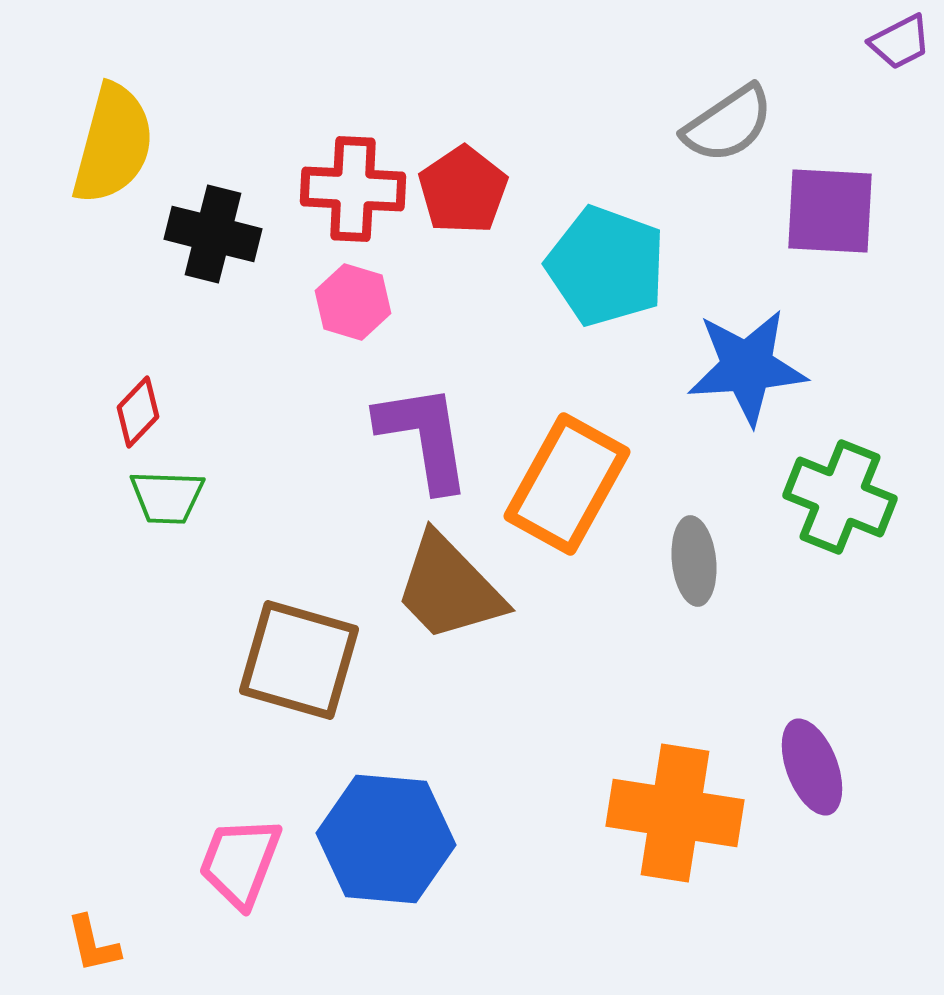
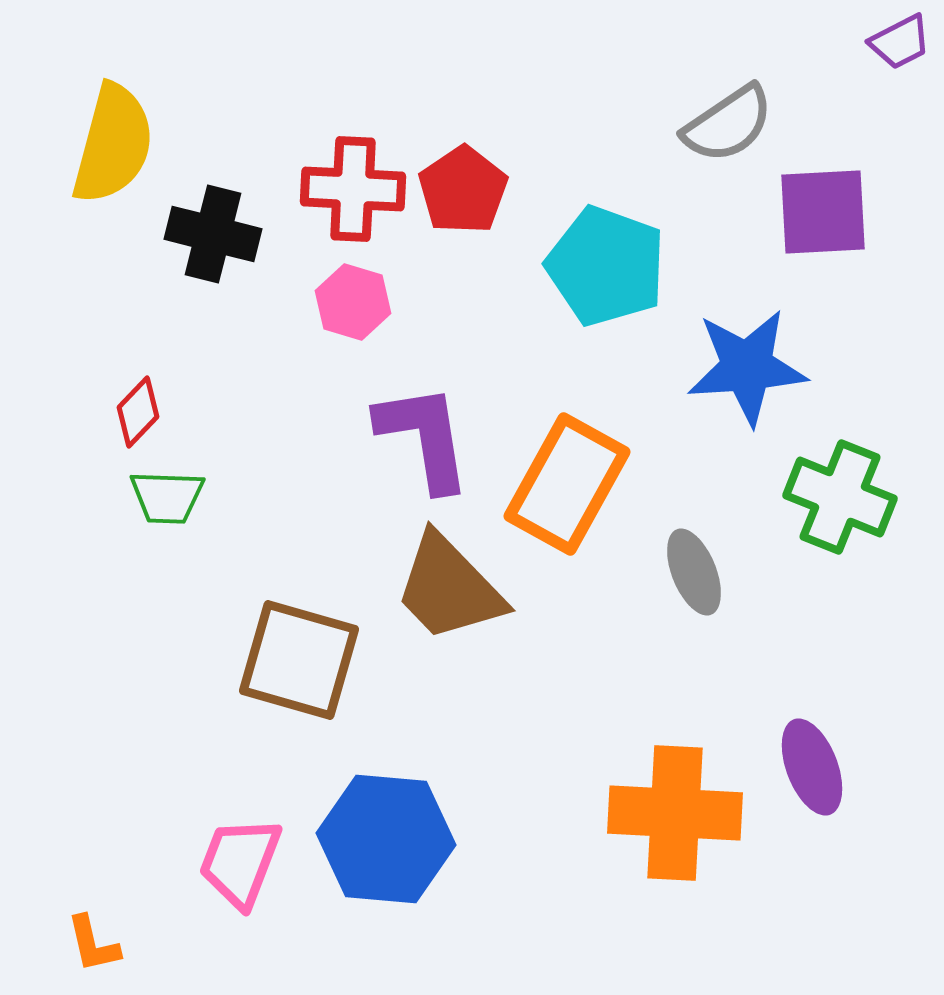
purple square: moved 7 px left, 1 px down; rotated 6 degrees counterclockwise
gray ellipse: moved 11 px down; rotated 16 degrees counterclockwise
orange cross: rotated 6 degrees counterclockwise
